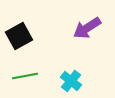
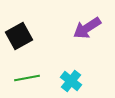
green line: moved 2 px right, 2 px down
